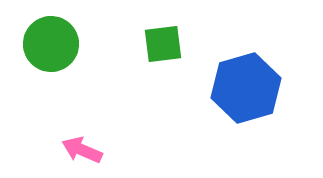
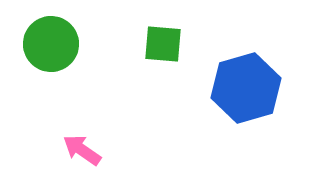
green square: rotated 12 degrees clockwise
pink arrow: rotated 12 degrees clockwise
